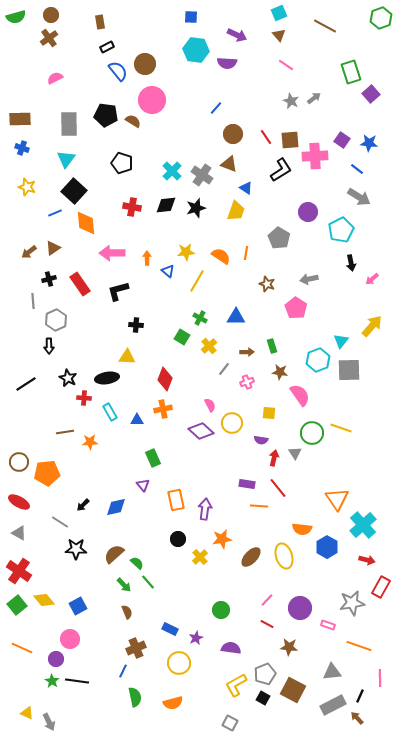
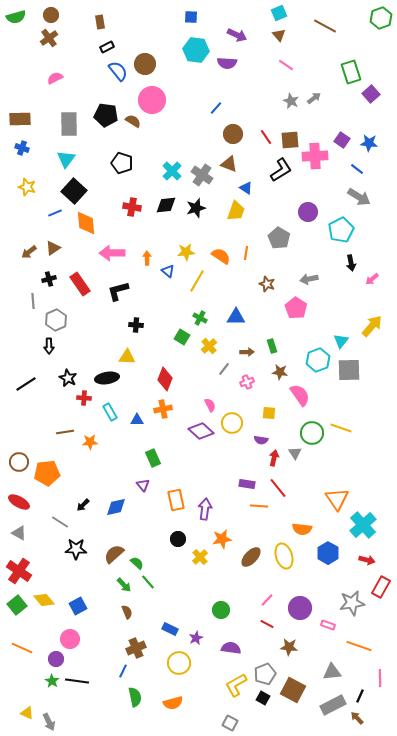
blue hexagon at (327, 547): moved 1 px right, 6 px down
